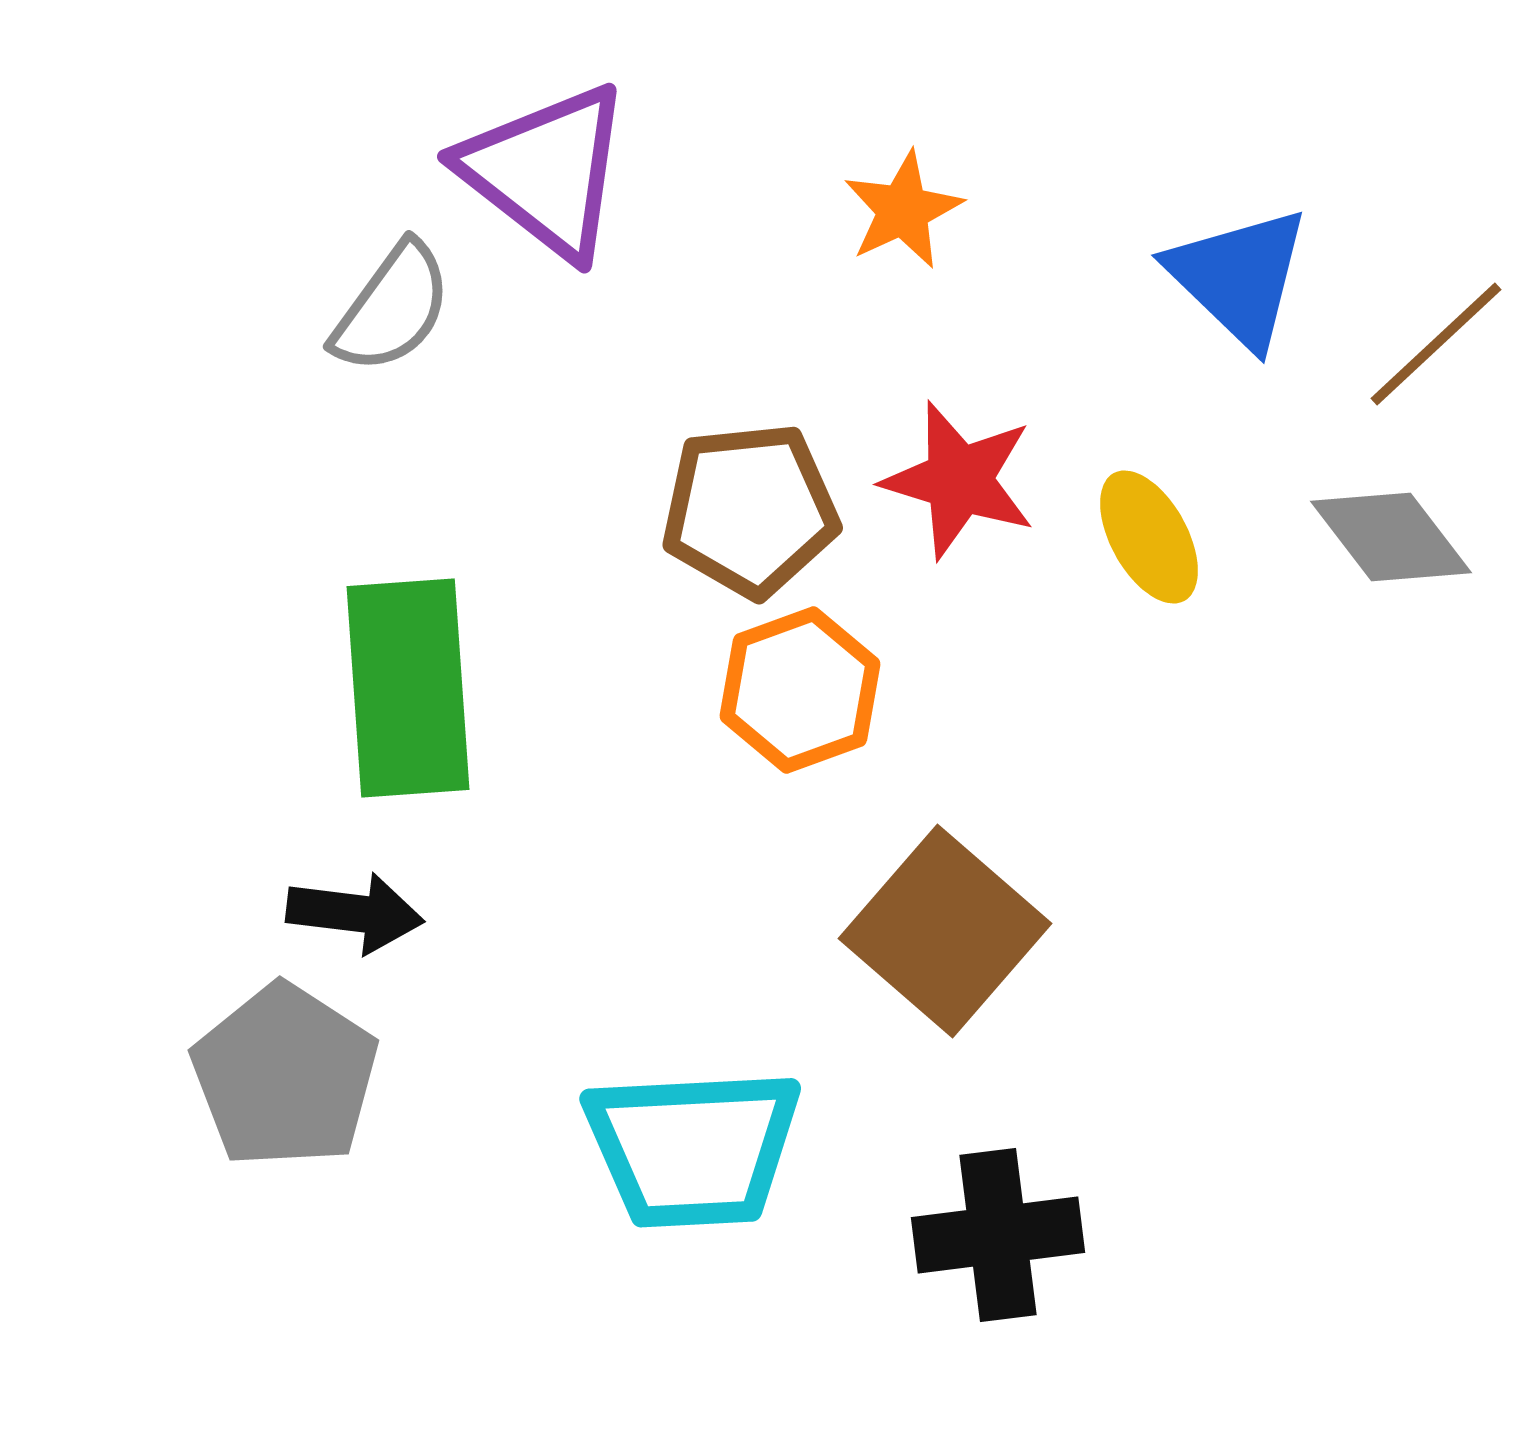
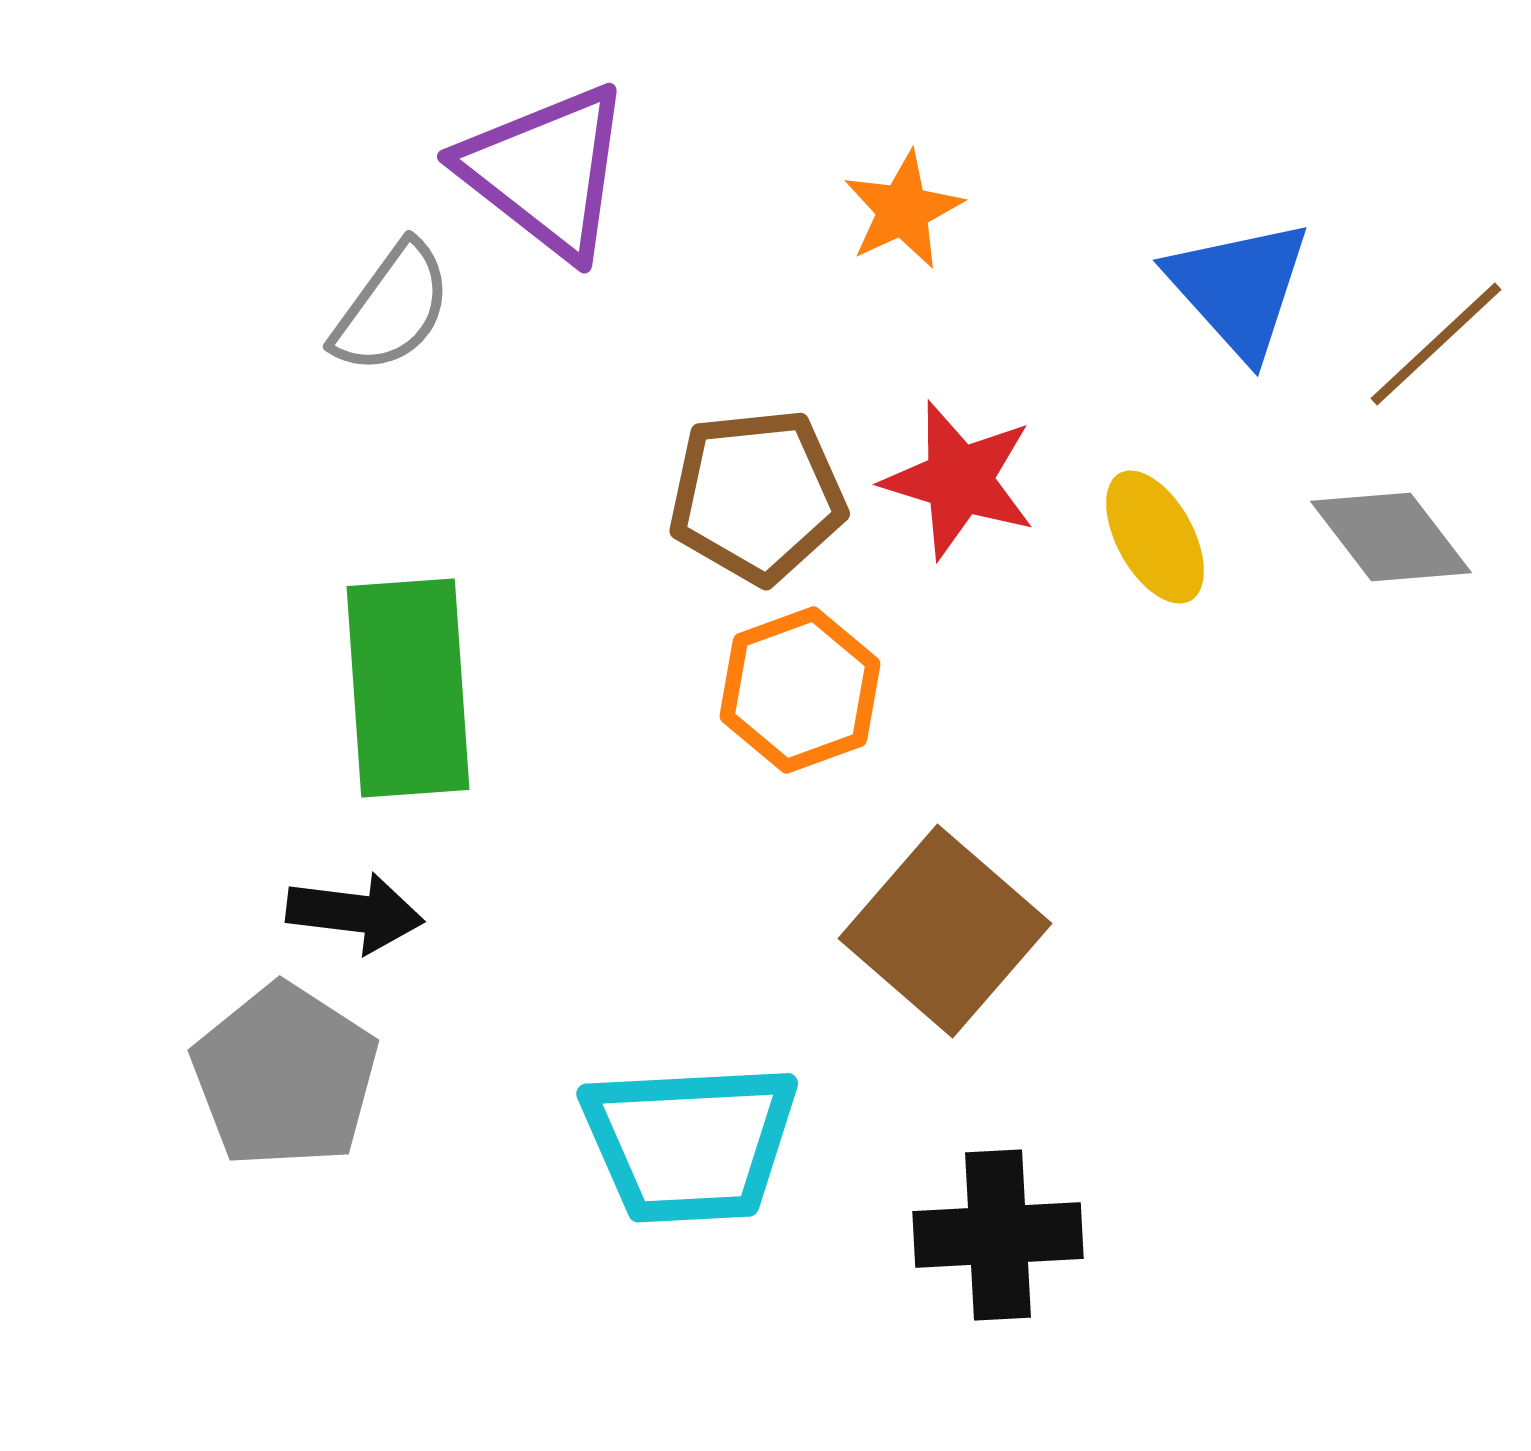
blue triangle: moved 11 px down; rotated 4 degrees clockwise
brown pentagon: moved 7 px right, 14 px up
yellow ellipse: moved 6 px right
cyan trapezoid: moved 3 px left, 5 px up
black cross: rotated 4 degrees clockwise
